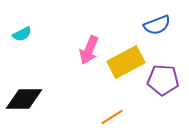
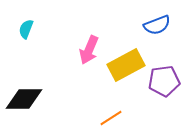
cyan semicircle: moved 4 px right, 5 px up; rotated 138 degrees clockwise
yellow rectangle: moved 3 px down
purple pentagon: moved 1 px right, 1 px down; rotated 12 degrees counterclockwise
orange line: moved 1 px left, 1 px down
